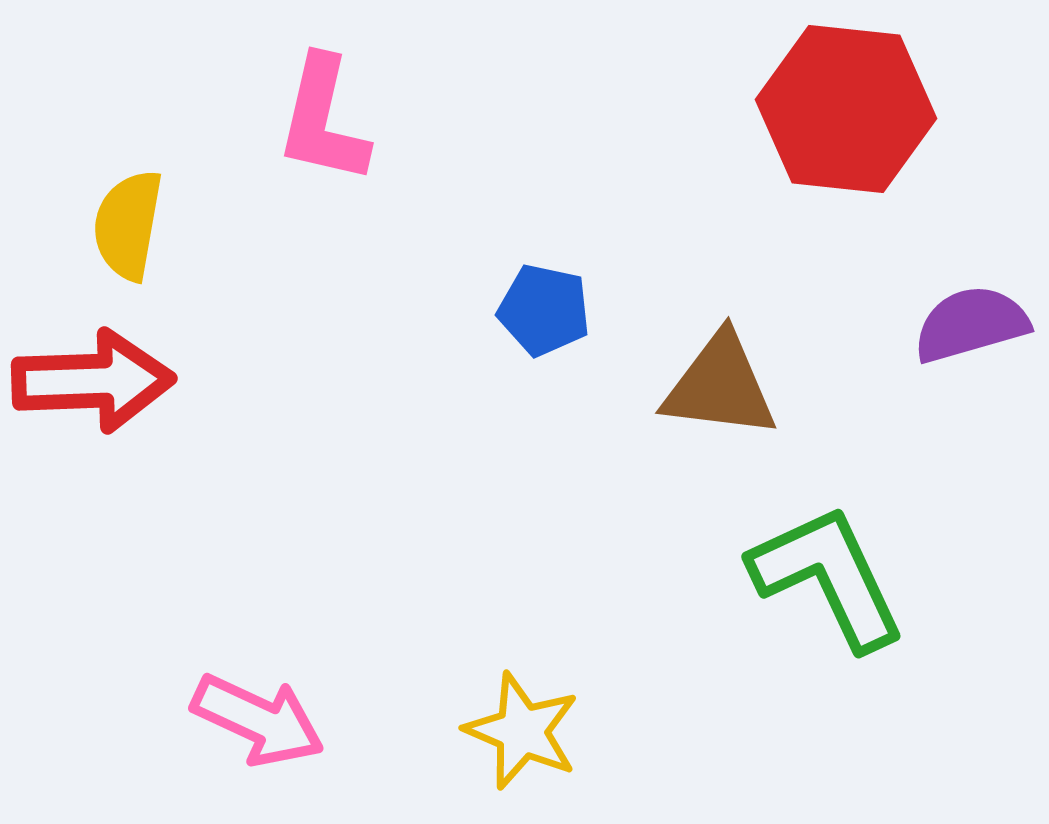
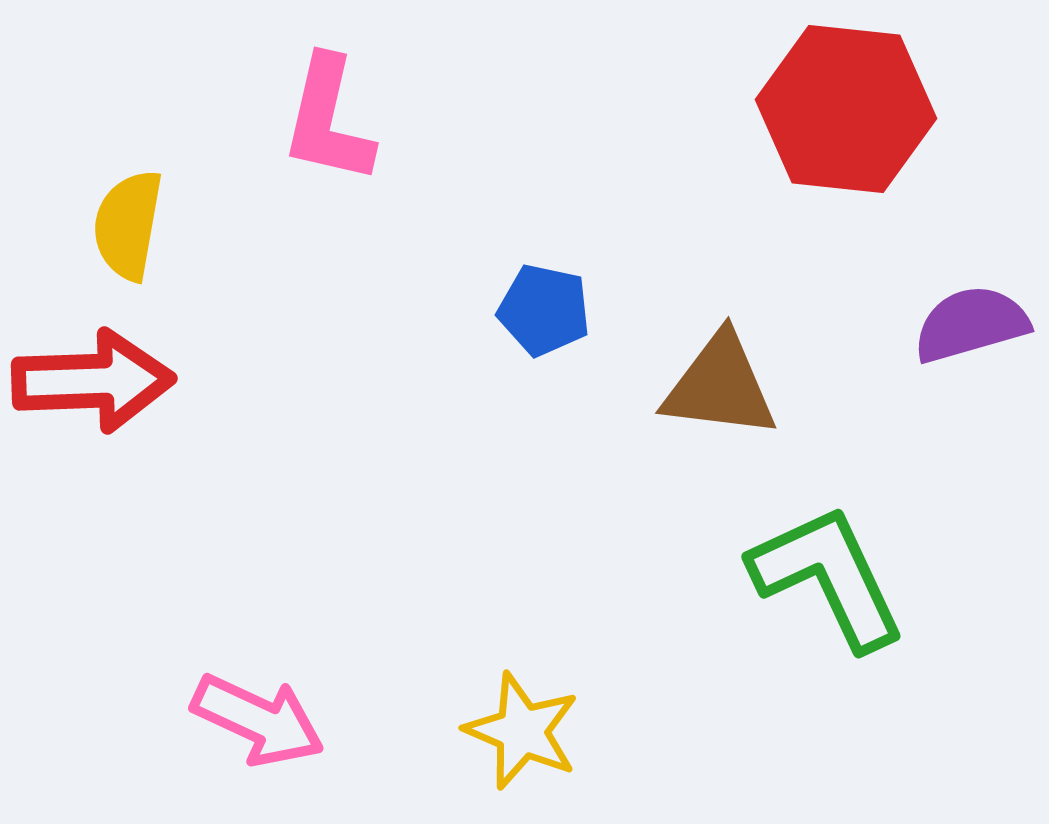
pink L-shape: moved 5 px right
